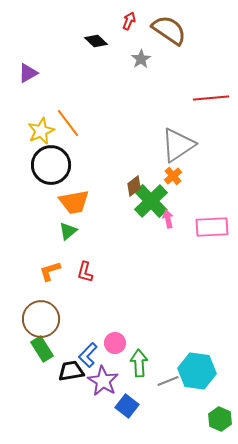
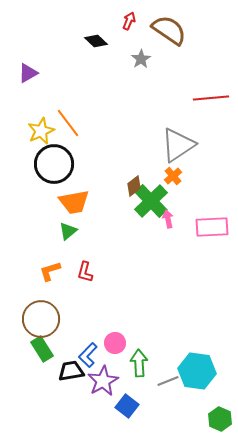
black circle: moved 3 px right, 1 px up
purple star: rotated 12 degrees clockwise
